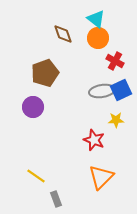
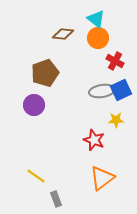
brown diamond: rotated 65 degrees counterclockwise
purple circle: moved 1 px right, 2 px up
orange triangle: moved 1 px right, 1 px down; rotated 8 degrees clockwise
